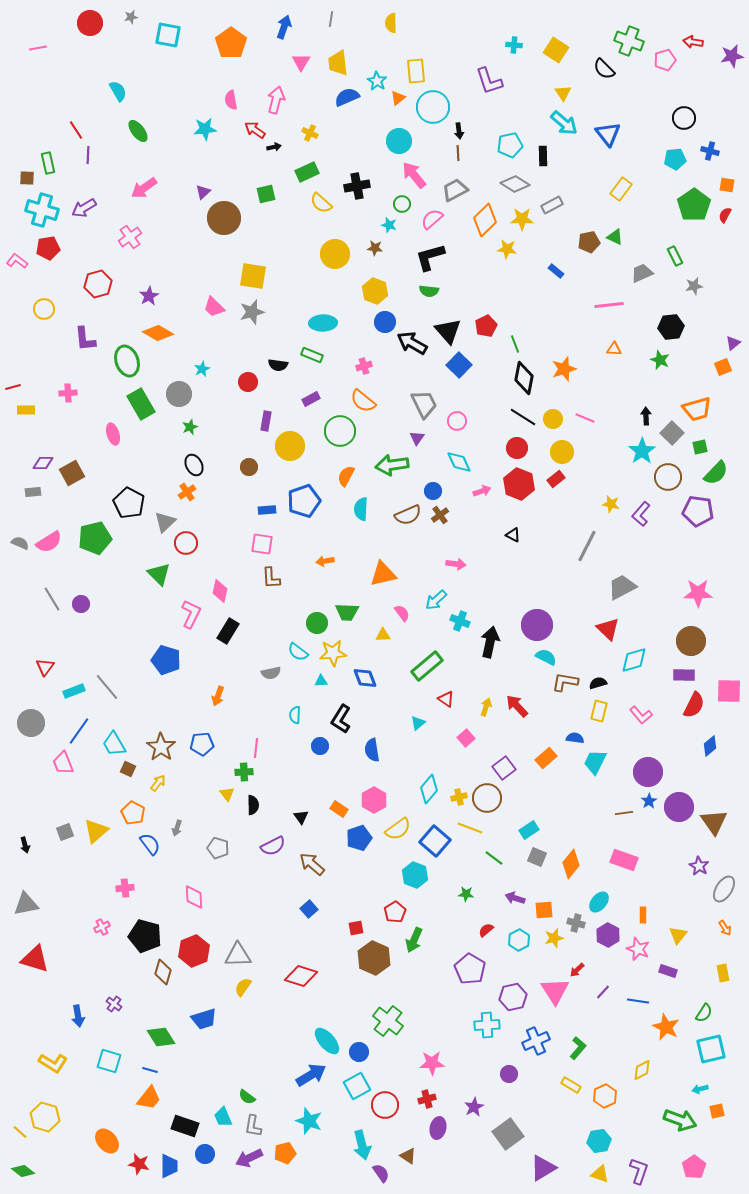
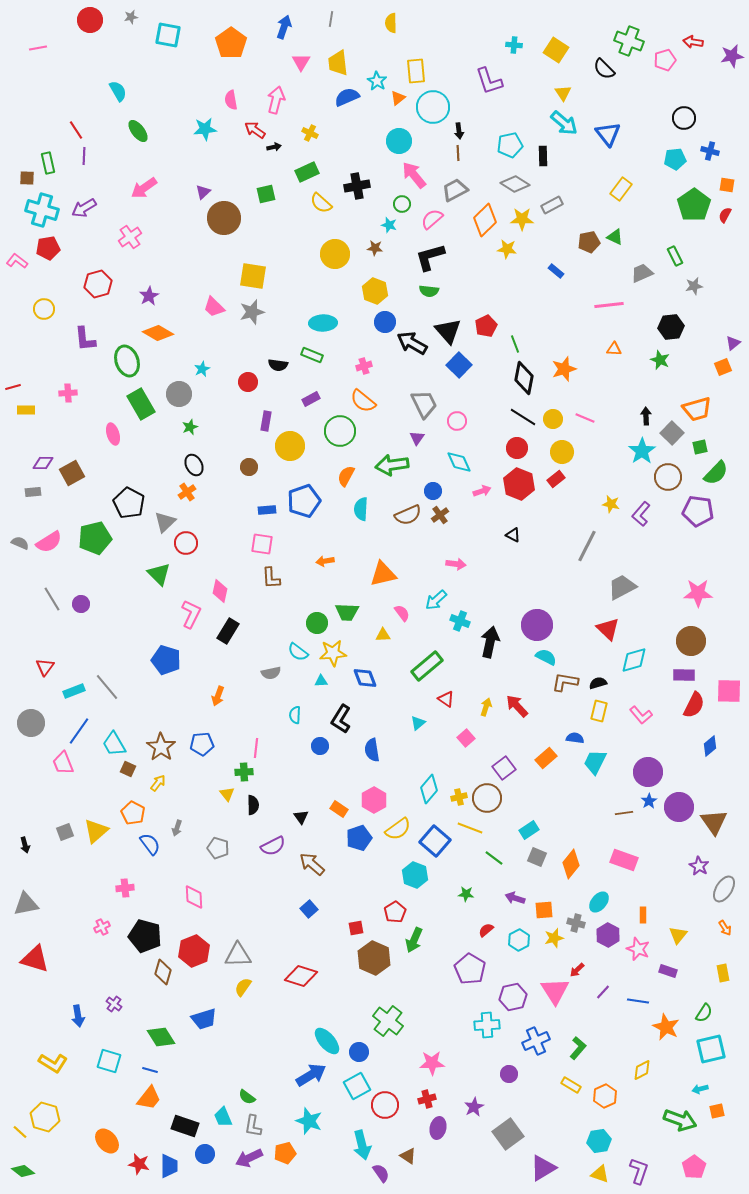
red circle at (90, 23): moved 3 px up
purple line at (88, 155): moved 4 px left, 1 px down
